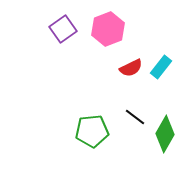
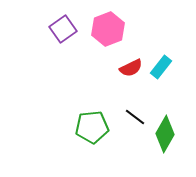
green pentagon: moved 4 px up
